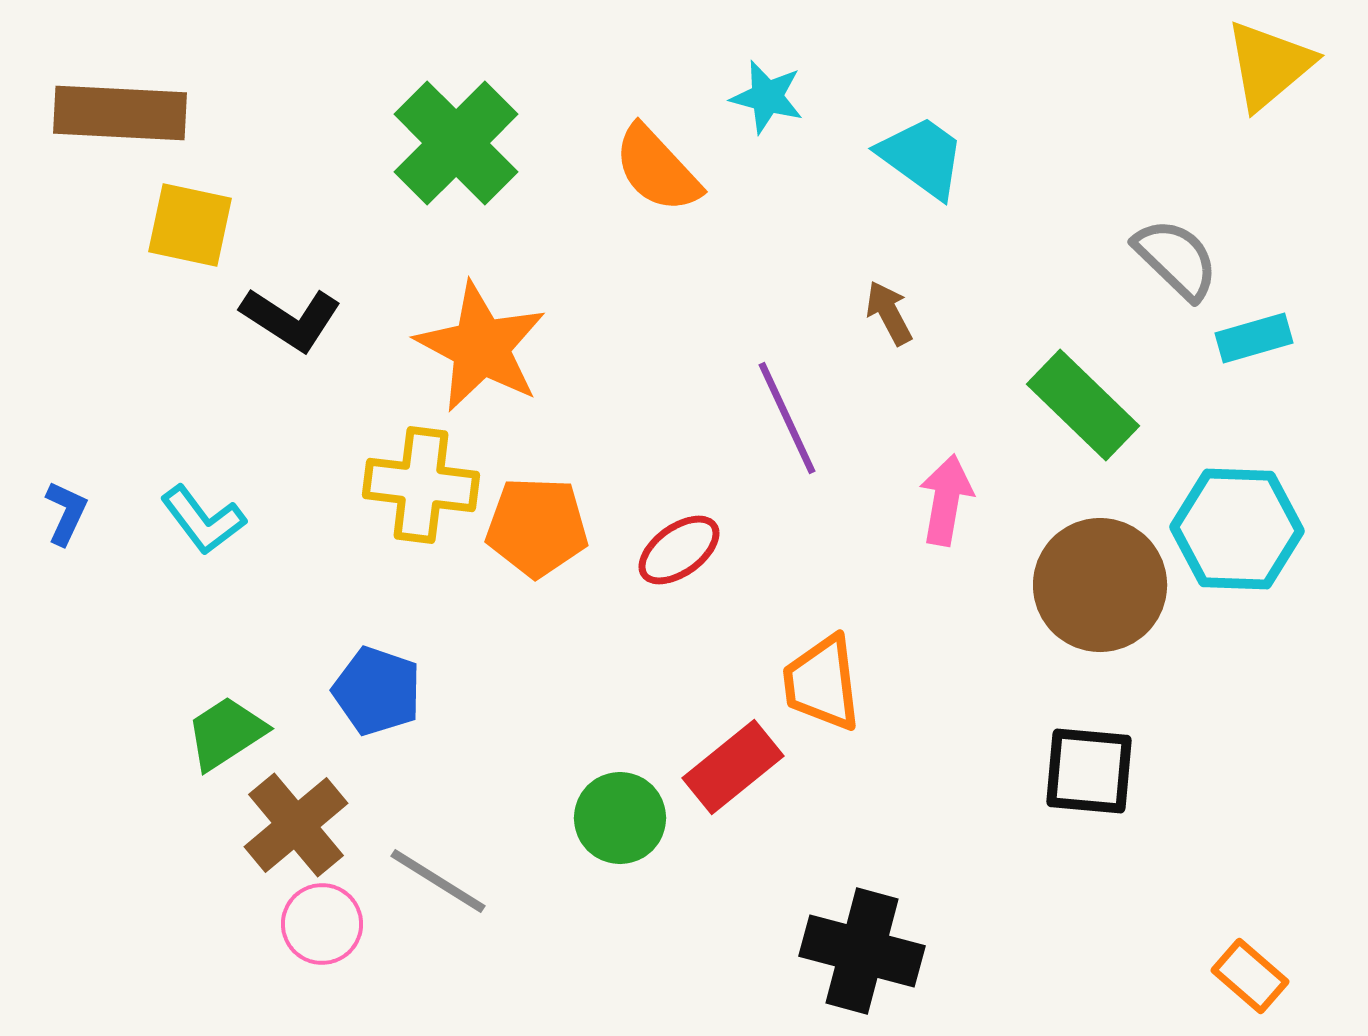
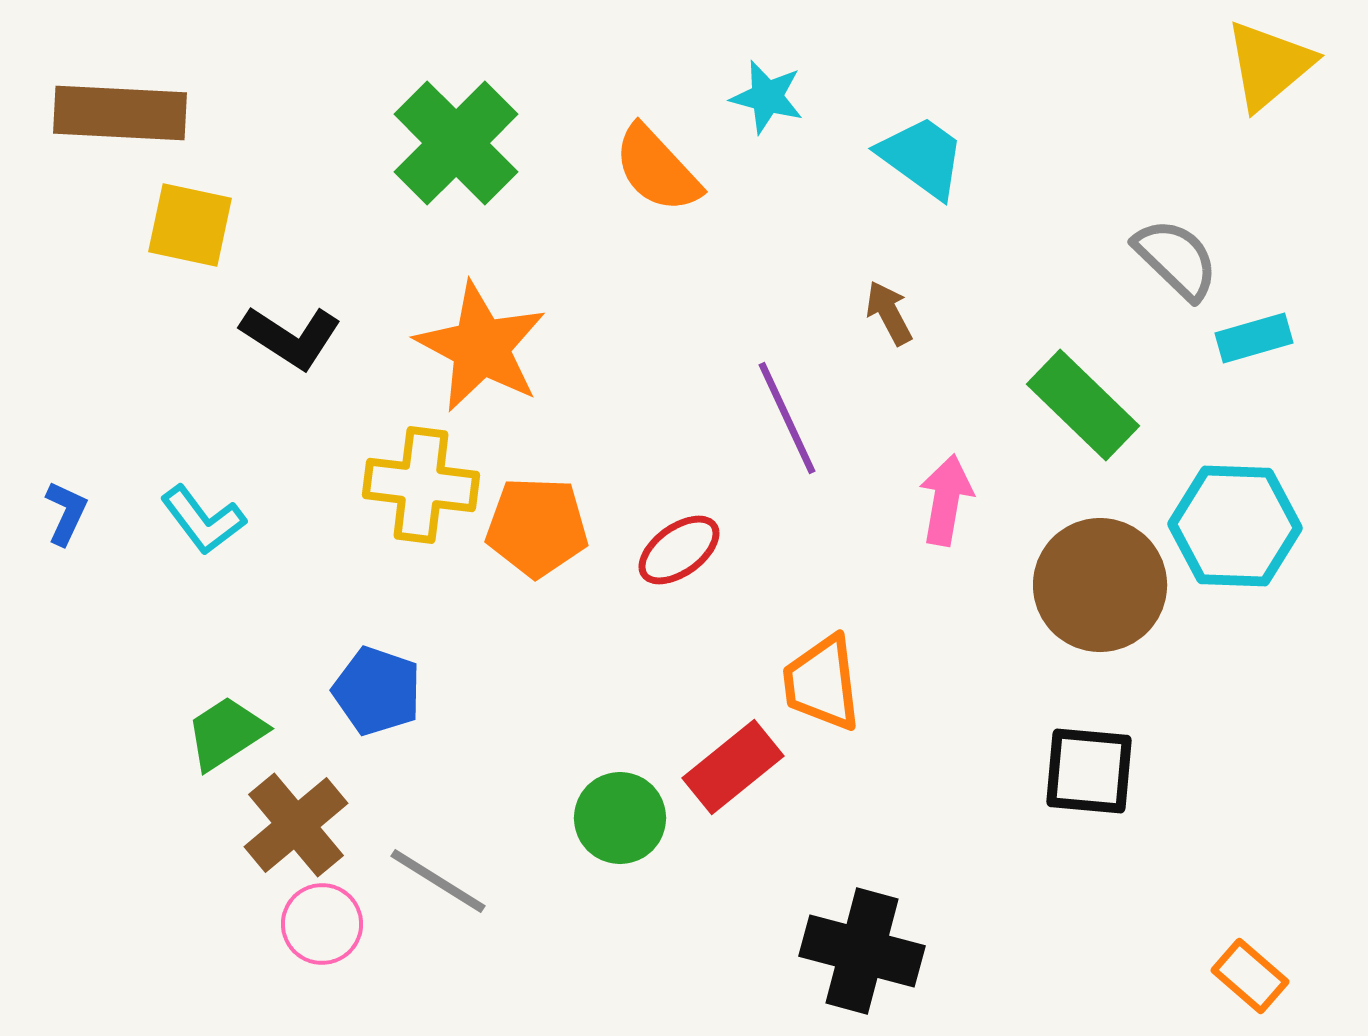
black L-shape: moved 18 px down
cyan hexagon: moved 2 px left, 3 px up
